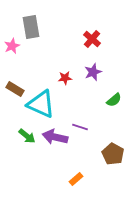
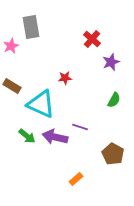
pink star: moved 1 px left
purple star: moved 18 px right, 10 px up
brown rectangle: moved 3 px left, 3 px up
green semicircle: rotated 21 degrees counterclockwise
